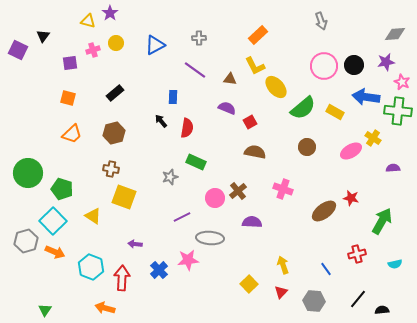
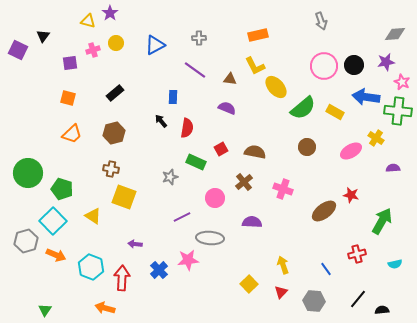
orange rectangle at (258, 35): rotated 30 degrees clockwise
red square at (250, 122): moved 29 px left, 27 px down
yellow cross at (373, 138): moved 3 px right
brown cross at (238, 191): moved 6 px right, 9 px up
red star at (351, 198): moved 3 px up
orange arrow at (55, 252): moved 1 px right, 3 px down
